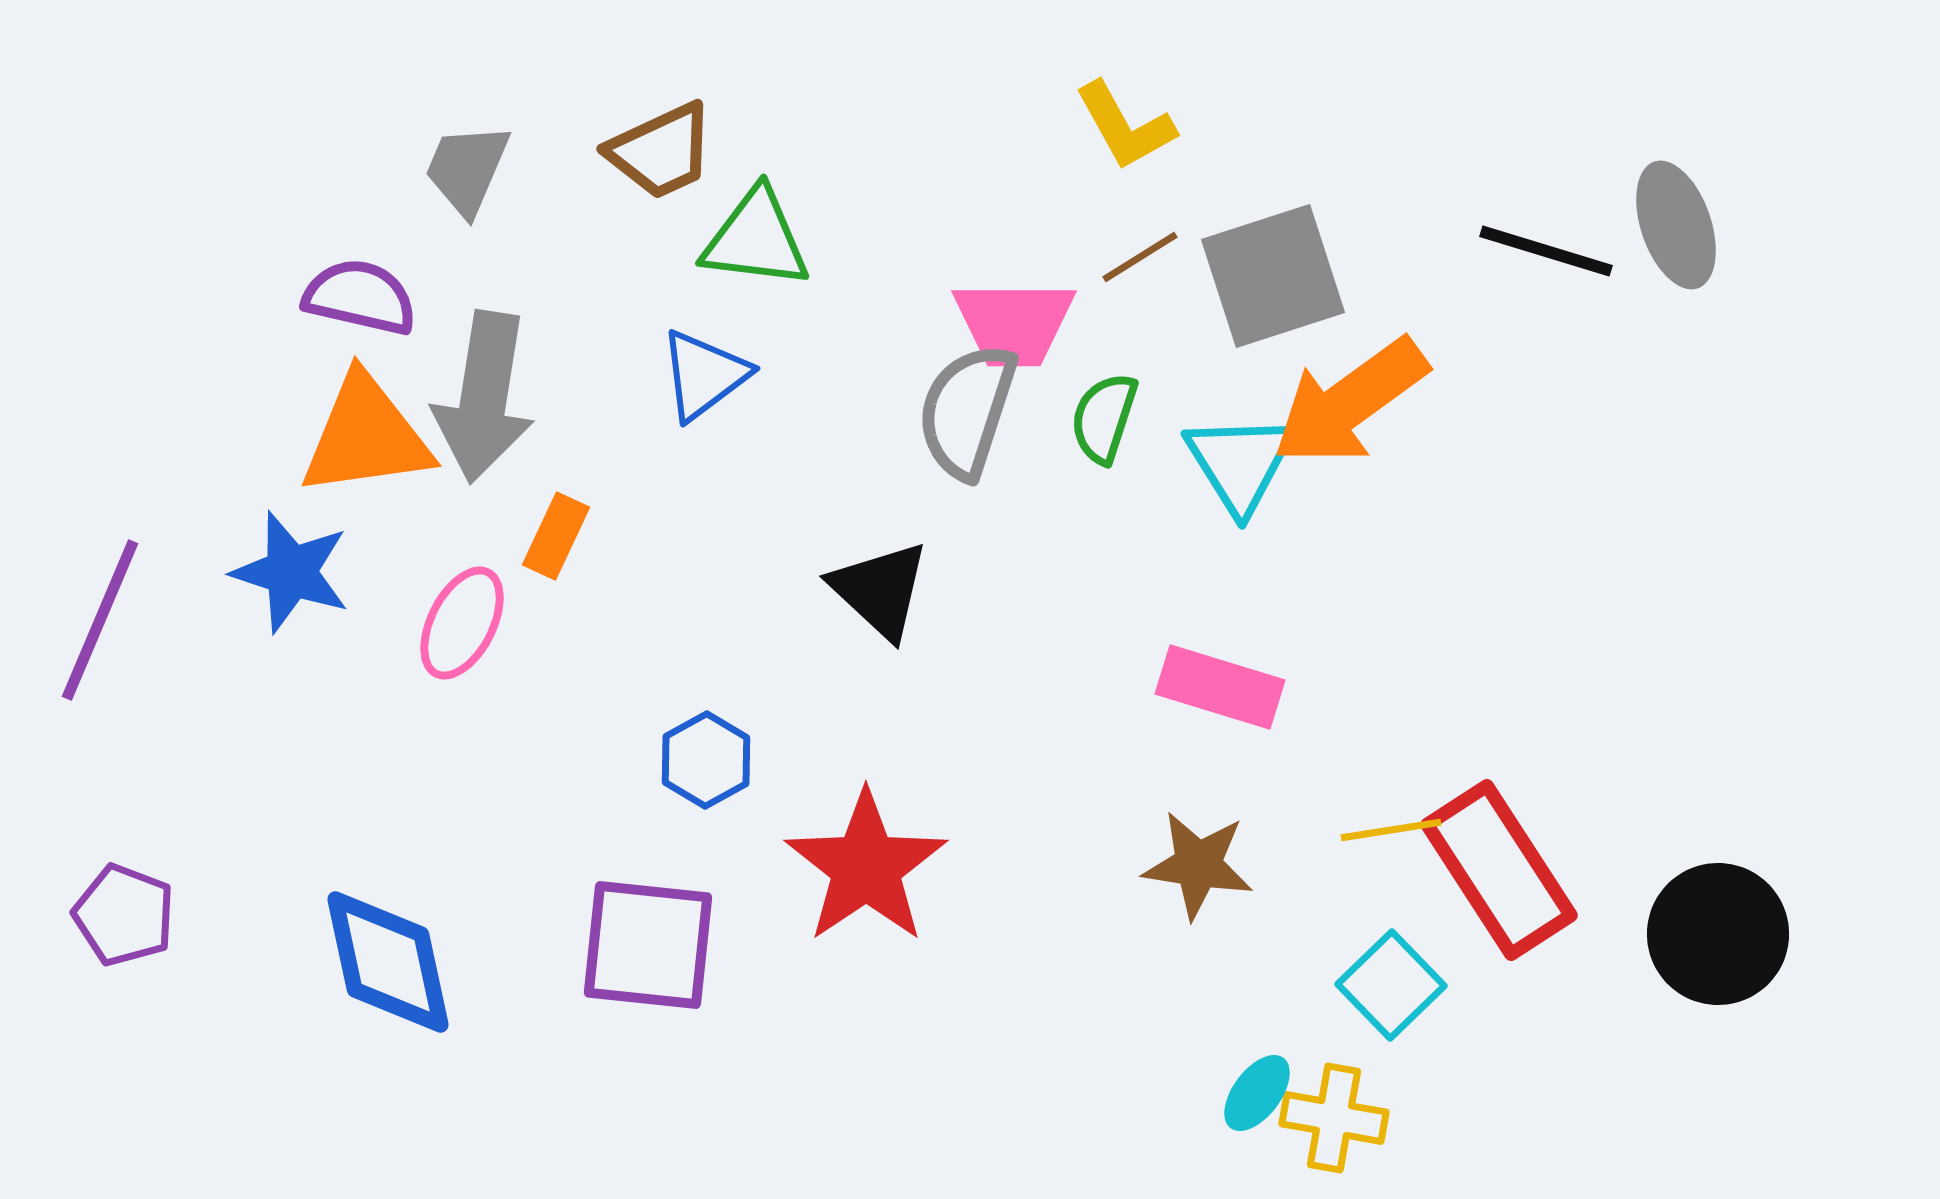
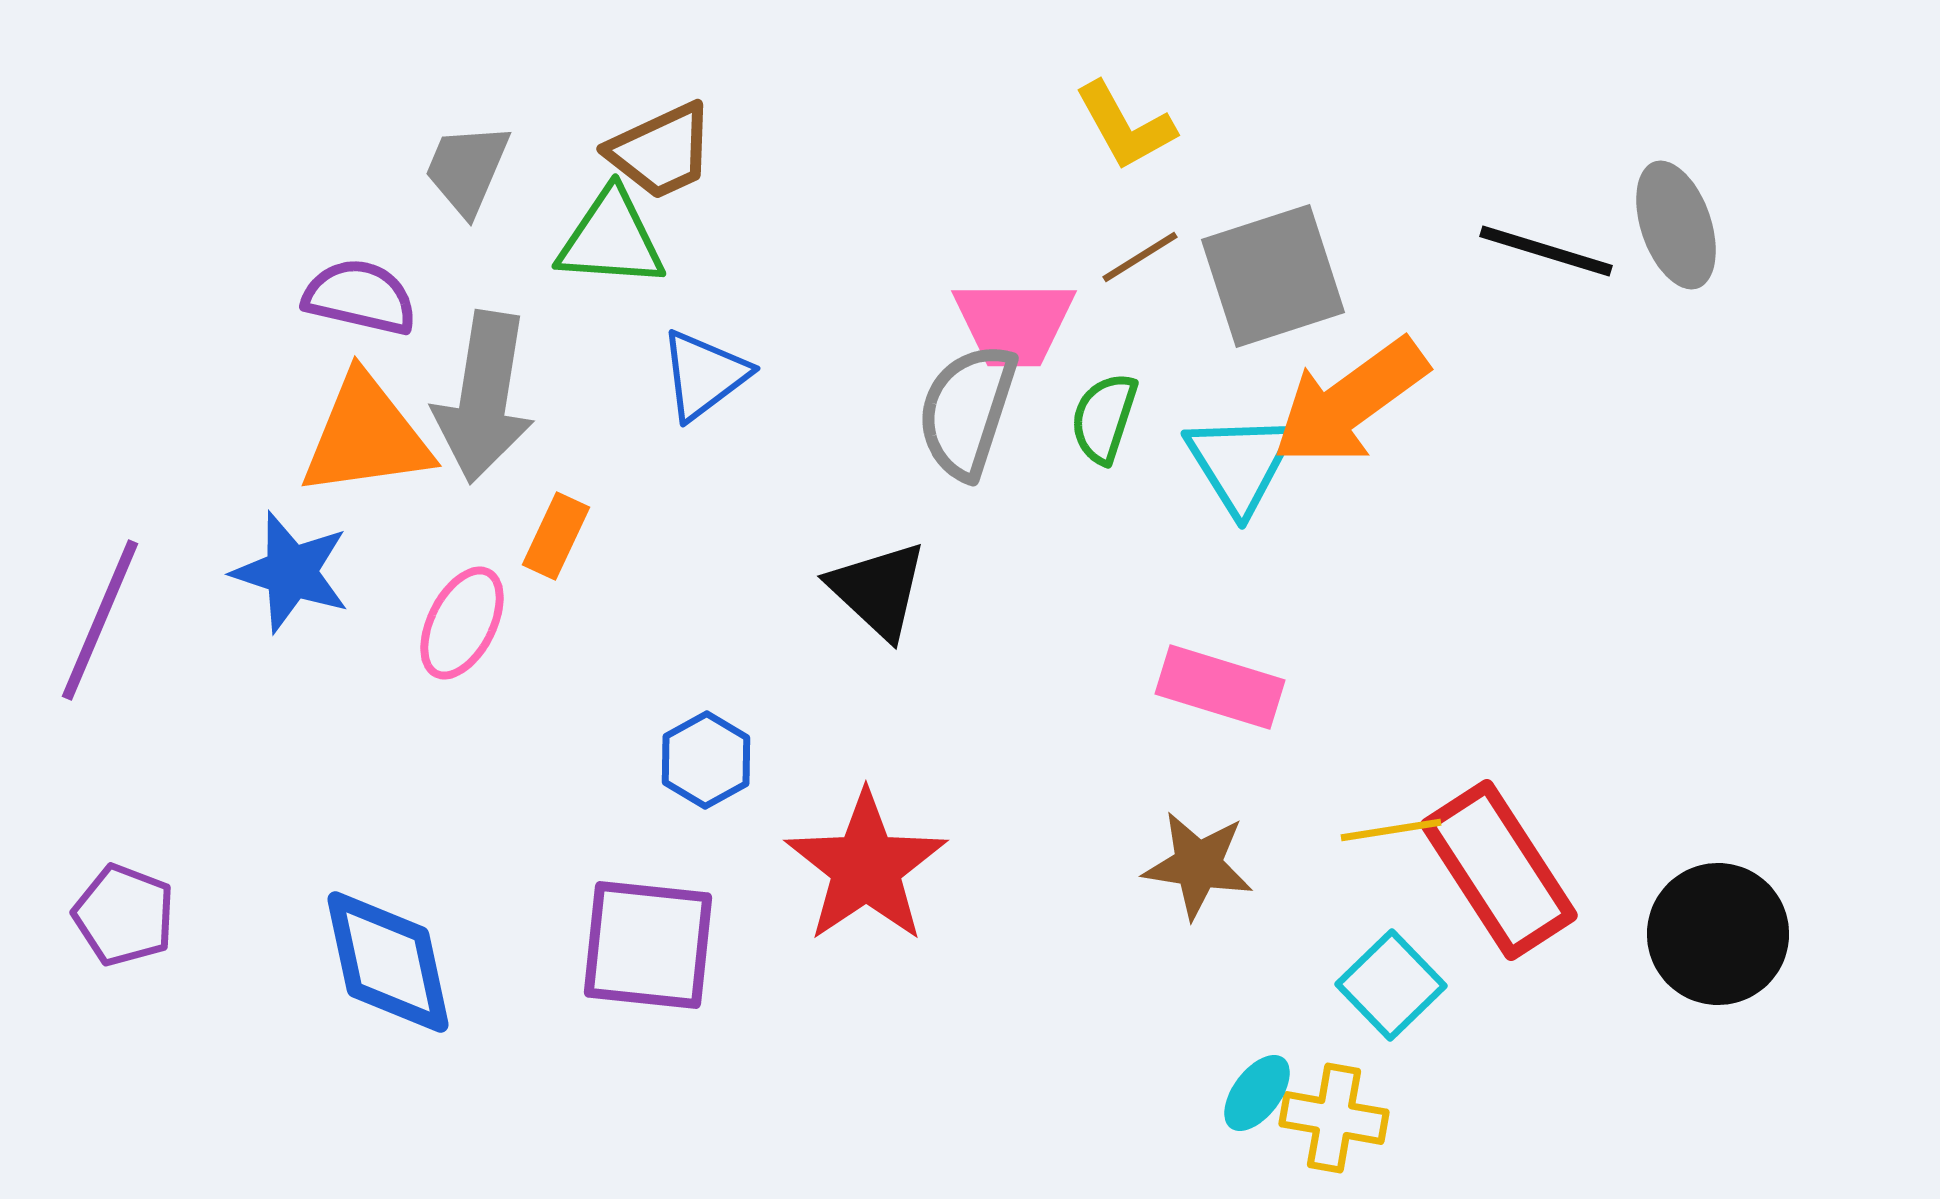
green triangle: moved 145 px left; rotated 3 degrees counterclockwise
black triangle: moved 2 px left
